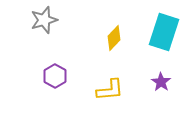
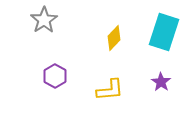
gray star: rotated 16 degrees counterclockwise
